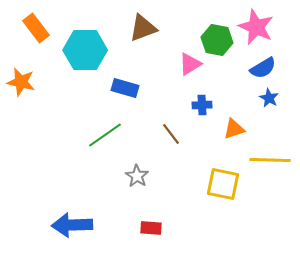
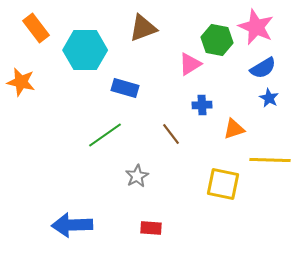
gray star: rotated 10 degrees clockwise
